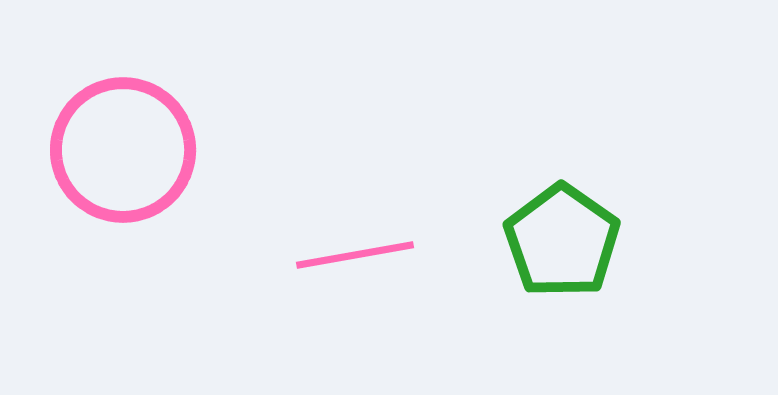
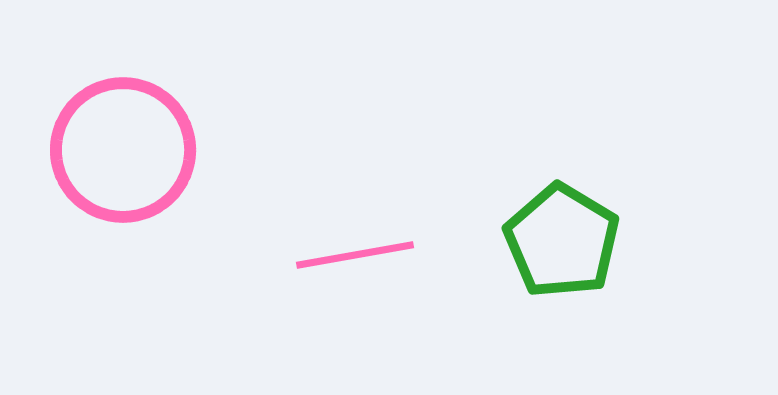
green pentagon: rotated 4 degrees counterclockwise
